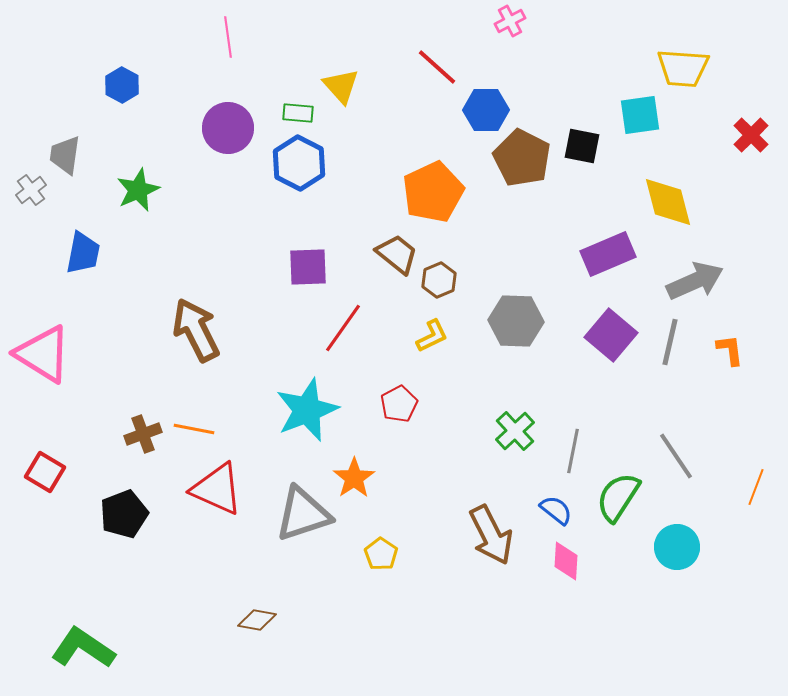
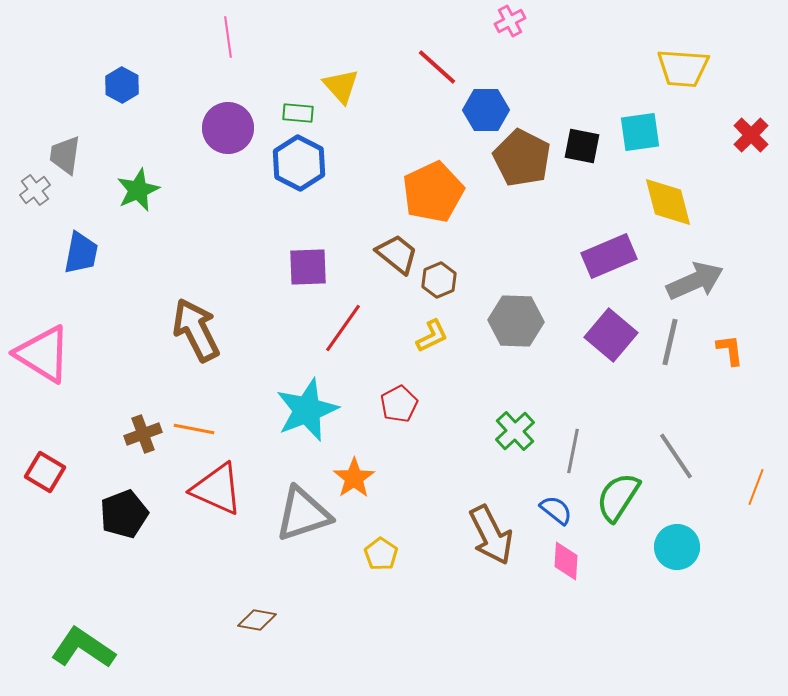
cyan square at (640, 115): moved 17 px down
gray cross at (31, 190): moved 4 px right
blue trapezoid at (83, 253): moved 2 px left
purple rectangle at (608, 254): moved 1 px right, 2 px down
